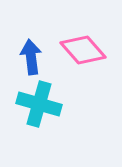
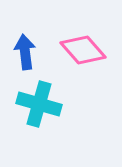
blue arrow: moved 6 px left, 5 px up
